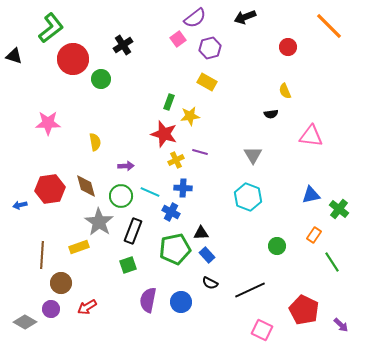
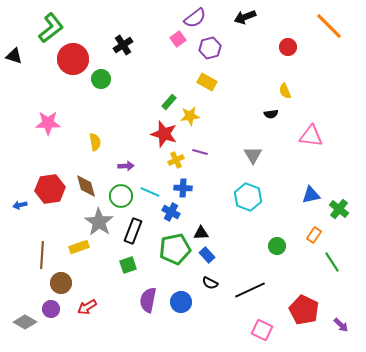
green rectangle at (169, 102): rotated 21 degrees clockwise
